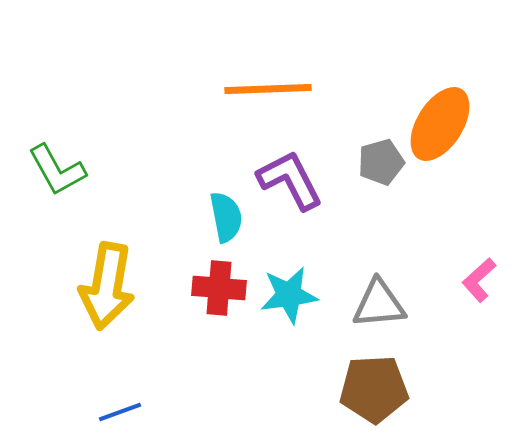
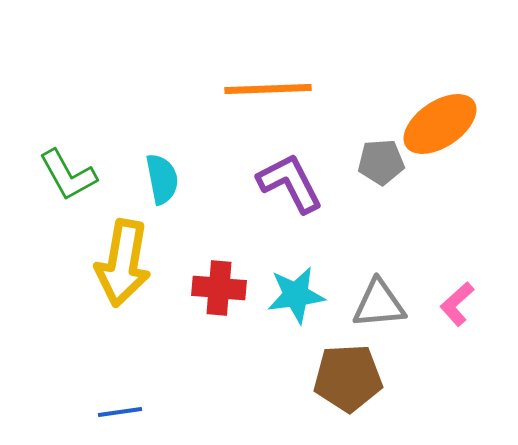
orange ellipse: rotated 24 degrees clockwise
gray pentagon: rotated 12 degrees clockwise
green L-shape: moved 11 px right, 5 px down
purple L-shape: moved 3 px down
cyan semicircle: moved 64 px left, 38 px up
pink L-shape: moved 22 px left, 24 px down
yellow arrow: moved 16 px right, 23 px up
cyan star: moved 7 px right
brown pentagon: moved 26 px left, 11 px up
blue line: rotated 12 degrees clockwise
